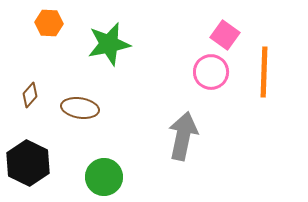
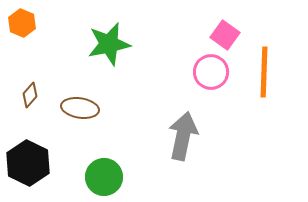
orange hexagon: moved 27 px left; rotated 20 degrees clockwise
